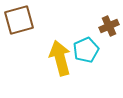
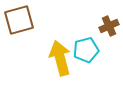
cyan pentagon: rotated 10 degrees clockwise
